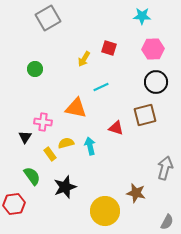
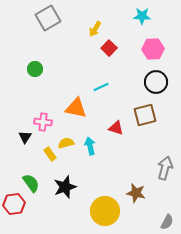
red square: rotated 28 degrees clockwise
yellow arrow: moved 11 px right, 30 px up
green semicircle: moved 1 px left, 7 px down
